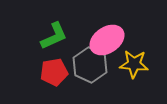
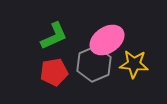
gray hexagon: moved 4 px right, 1 px up; rotated 12 degrees clockwise
